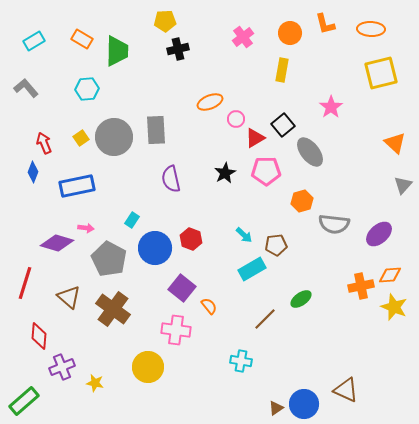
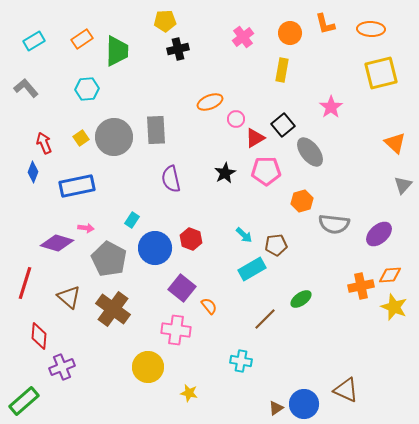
orange rectangle at (82, 39): rotated 65 degrees counterclockwise
yellow star at (95, 383): moved 94 px right, 10 px down
